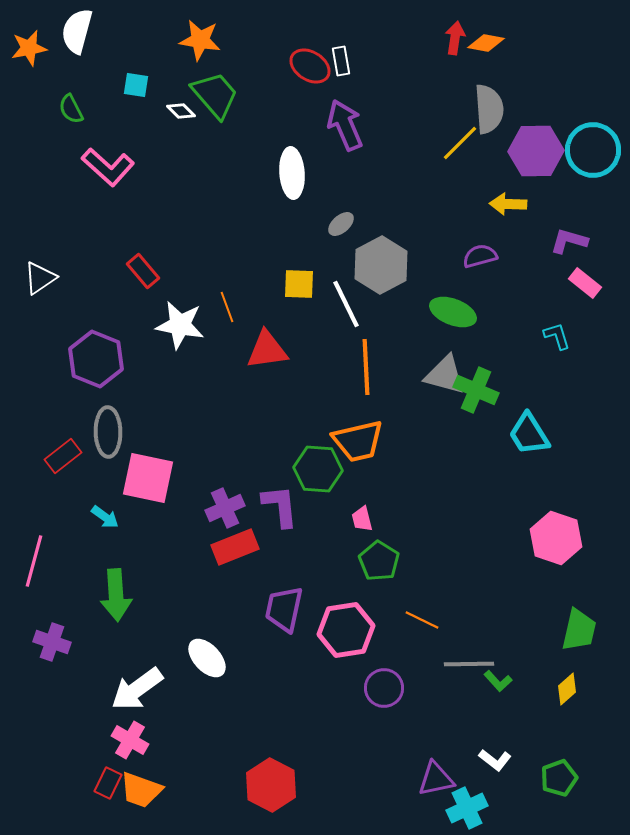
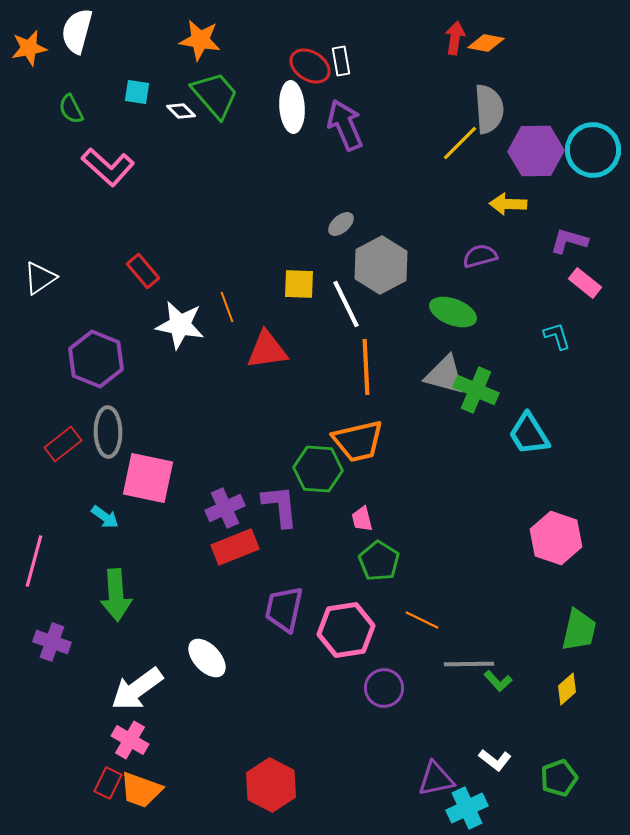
cyan square at (136, 85): moved 1 px right, 7 px down
white ellipse at (292, 173): moved 66 px up
red rectangle at (63, 456): moved 12 px up
